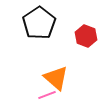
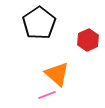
red hexagon: moved 2 px right, 4 px down; rotated 15 degrees clockwise
orange triangle: moved 1 px right, 4 px up
